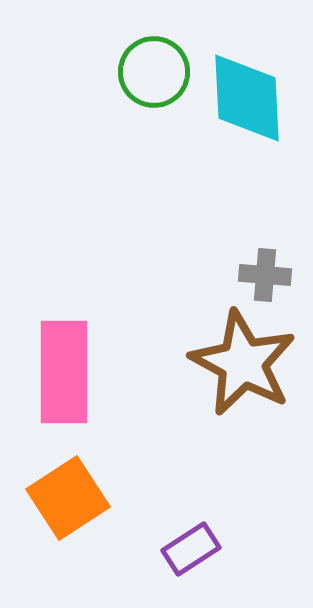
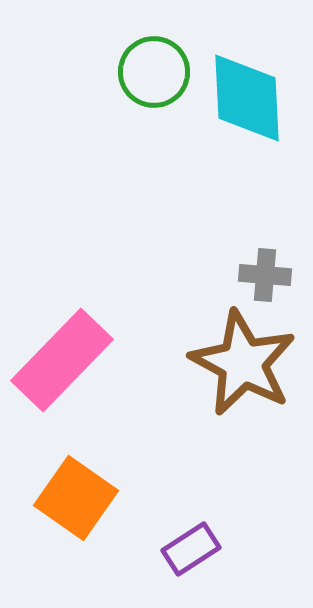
pink rectangle: moved 2 px left, 12 px up; rotated 44 degrees clockwise
orange square: moved 8 px right; rotated 22 degrees counterclockwise
